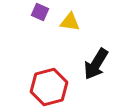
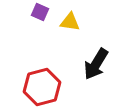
red hexagon: moved 7 px left
